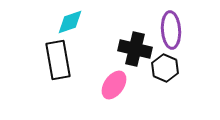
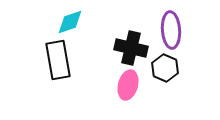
black cross: moved 4 px left, 1 px up
pink ellipse: moved 14 px right; rotated 20 degrees counterclockwise
